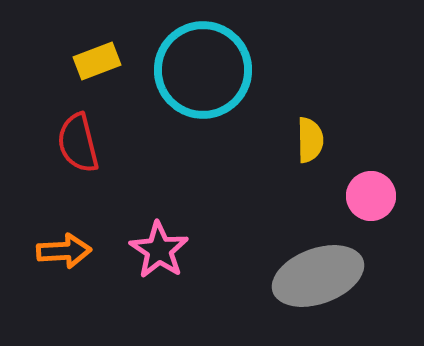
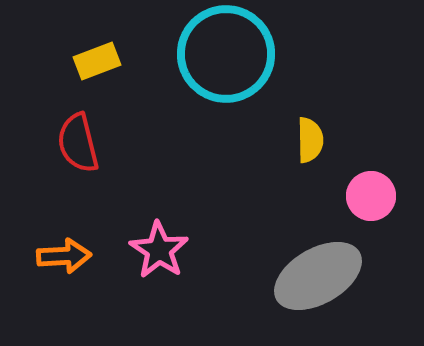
cyan circle: moved 23 px right, 16 px up
orange arrow: moved 5 px down
gray ellipse: rotated 10 degrees counterclockwise
